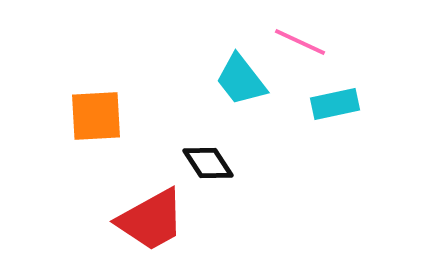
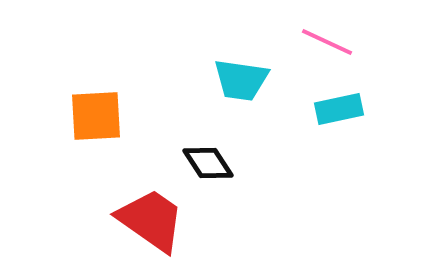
pink line: moved 27 px right
cyan trapezoid: rotated 44 degrees counterclockwise
cyan rectangle: moved 4 px right, 5 px down
red trapezoid: rotated 116 degrees counterclockwise
